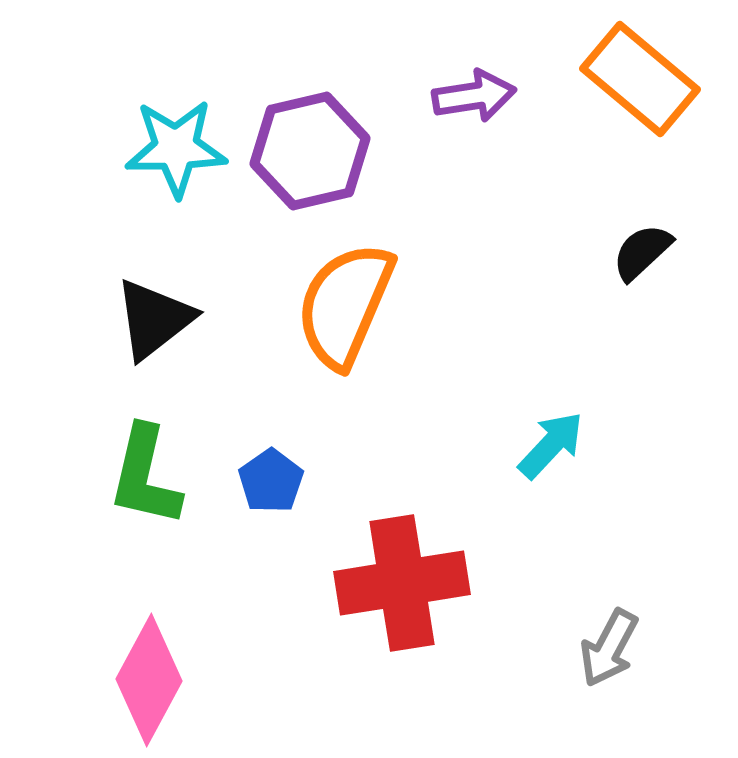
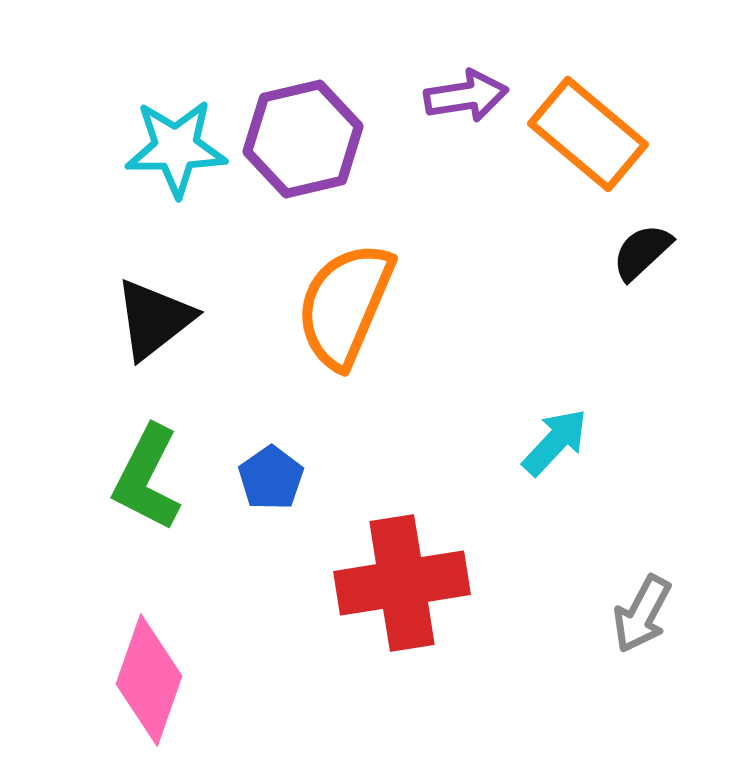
orange rectangle: moved 52 px left, 55 px down
purple arrow: moved 8 px left
purple hexagon: moved 7 px left, 12 px up
cyan arrow: moved 4 px right, 3 px up
green L-shape: moved 2 px right, 2 px down; rotated 14 degrees clockwise
blue pentagon: moved 3 px up
gray arrow: moved 33 px right, 34 px up
pink diamond: rotated 9 degrees counterclockwise
